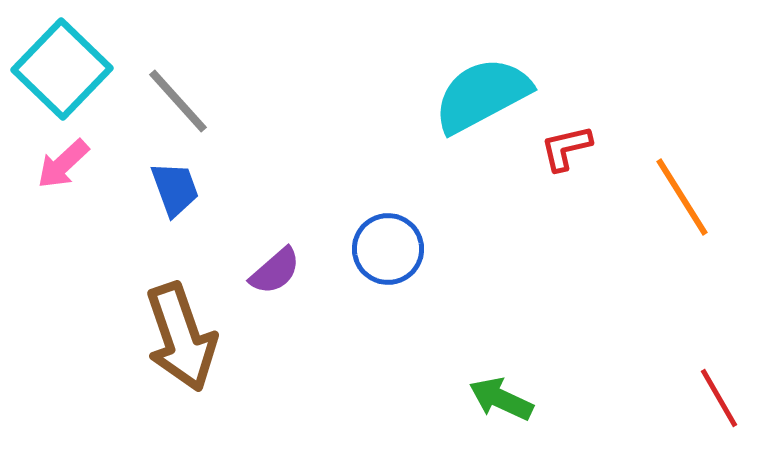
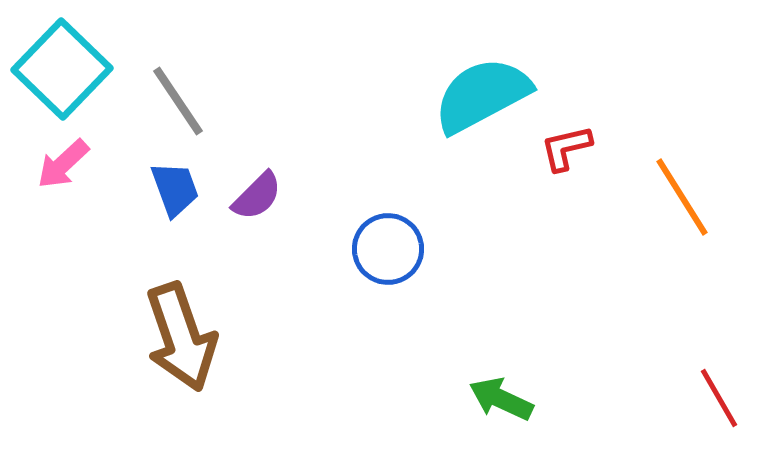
gray line: rotated 8 degrees clockwise
purple semicircle: moved 18 px left, 75 px up; rotated 4 degrees counterclockwise
